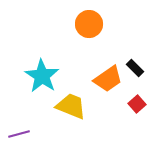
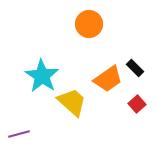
yellow trapezoid: moved 1 px right, 4 px up; rotated 20 degrees clockwise
